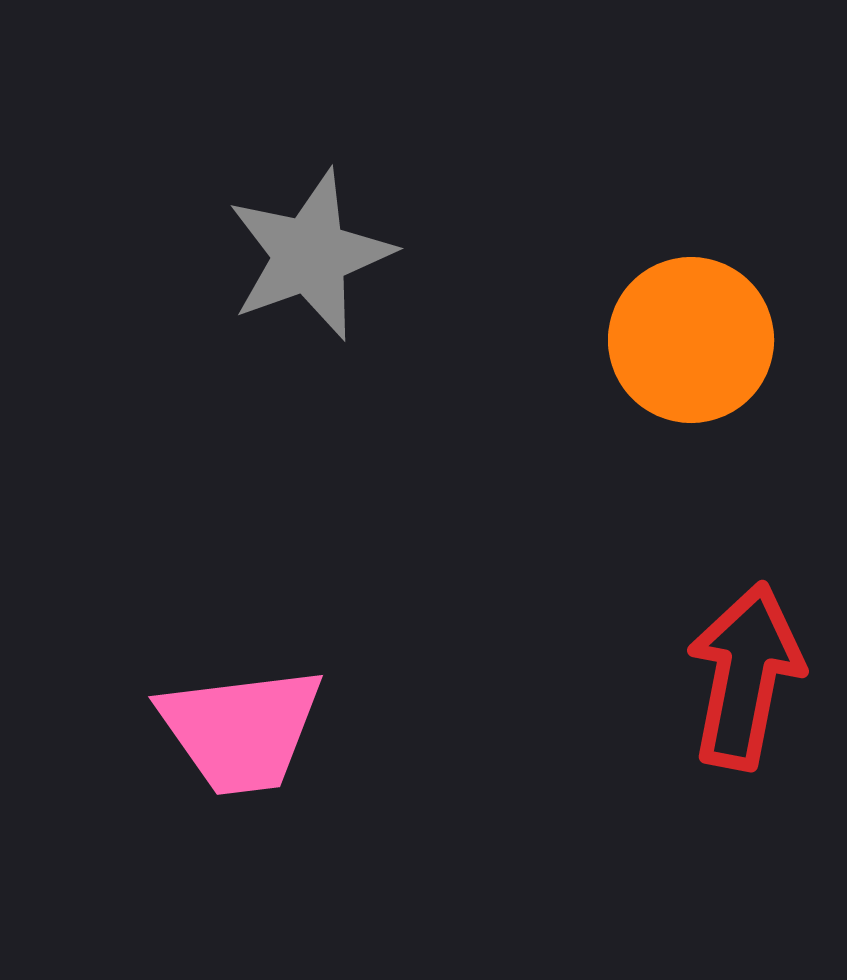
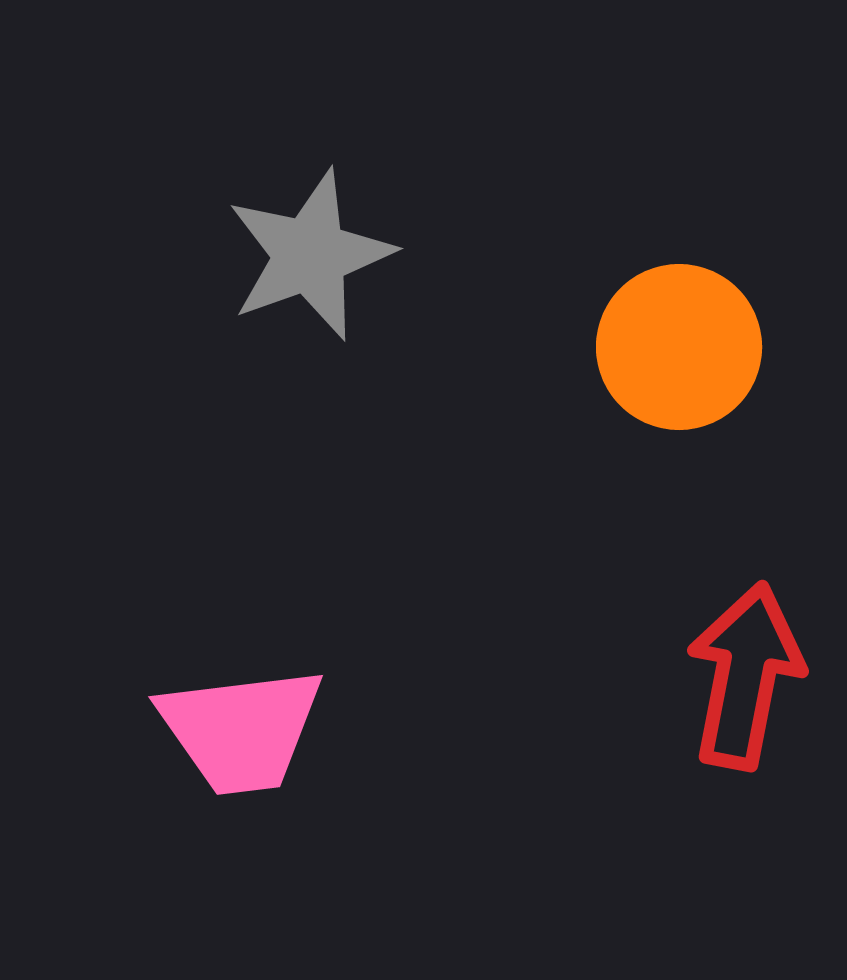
orange circle: moved 12 px left, 7 px down
